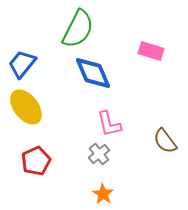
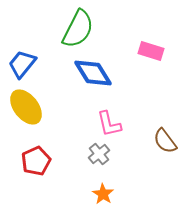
blue diamond: rotated 9 degrees counterclockwise
